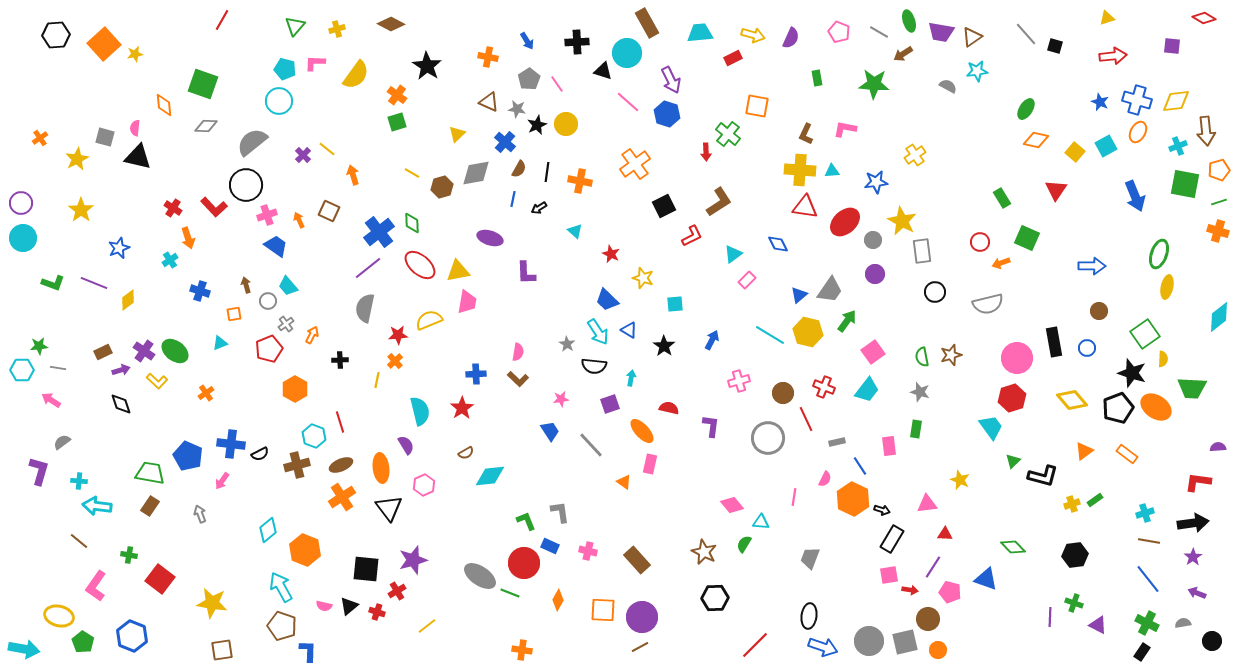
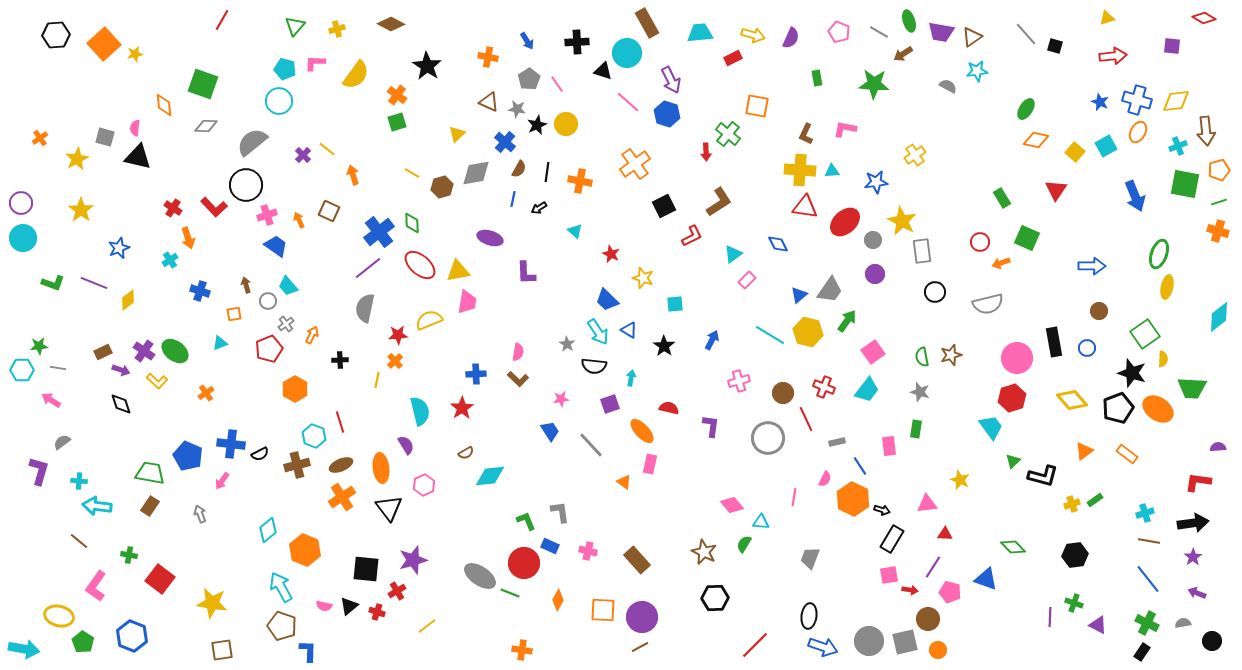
purple arrow at (121, 370): rotated 36 degrees clockwise
orange ellipse at (1156, 407): moved 2 px right, 2 px down
